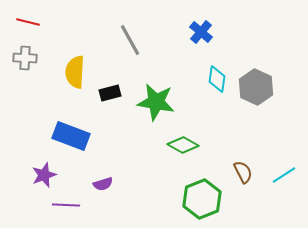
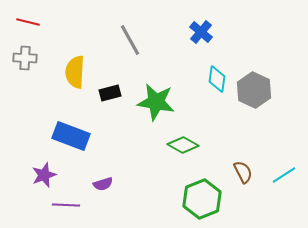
gray hexagon: moved 2 px left, 3 px down
